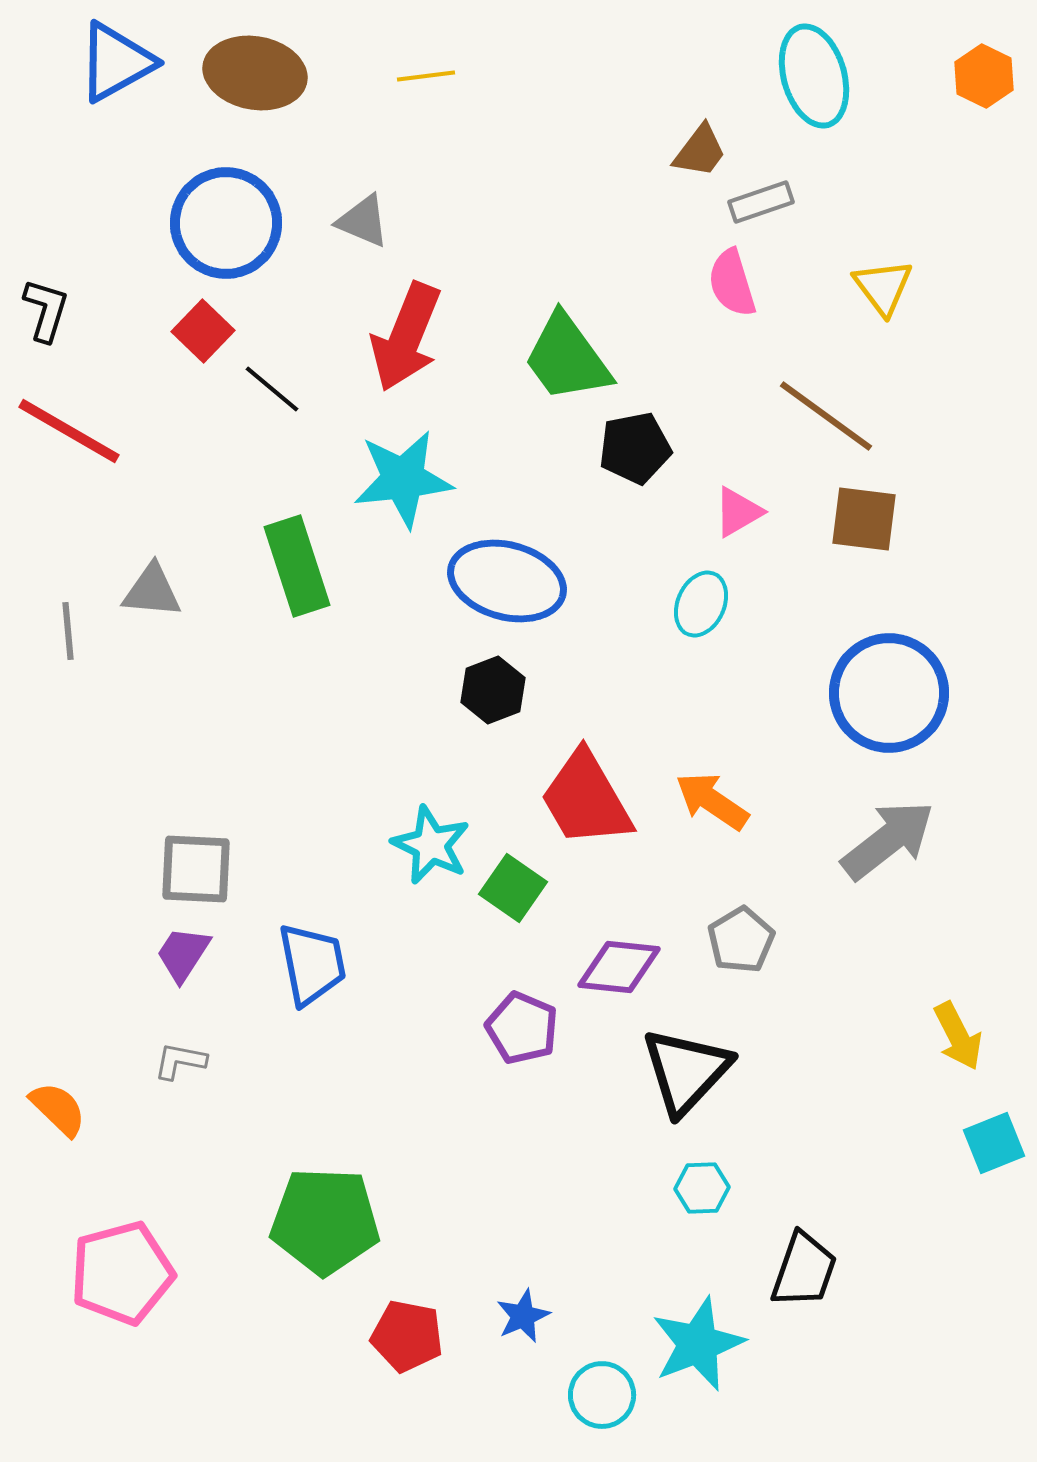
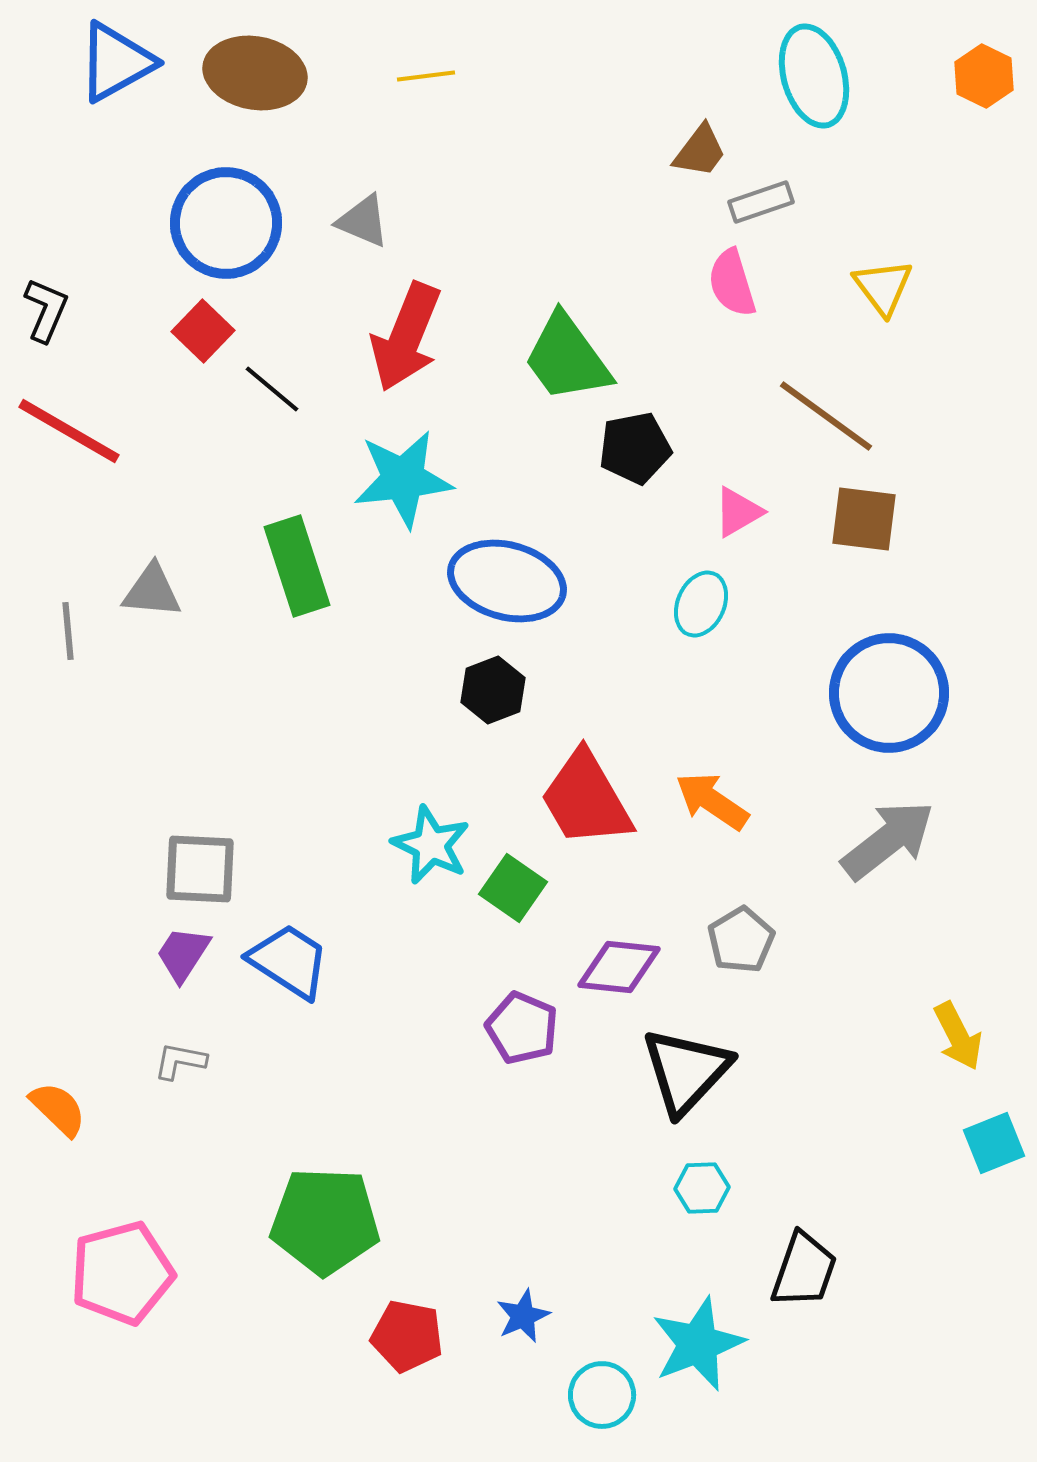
black L-shape at (46, 310): rotated 6 degrees clockwise
gray square at (196, 869): moved 4 px right
blue trapezoid at (312, 964): moved 23 px left, 3 px up; rotated 46 degrees counterclockwise
